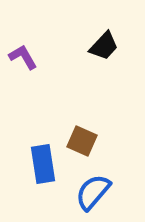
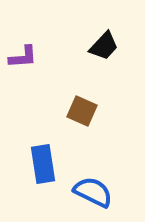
purple L-shape: rotated 116 degrees clockwise
brown square: moved 30 px up
blue semicircle: rotated 75 degrees clockwise
